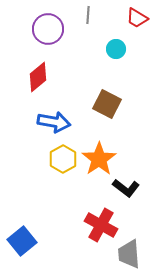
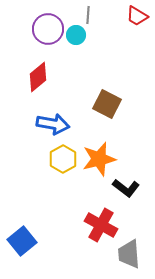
red trapezoid: moved 2 px up
cyan circle: moved 40 px left, 14 px up
blue arrow: moved 1 px left, 2 px down
orange star: rotated 20 degrees clockwise
